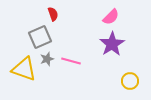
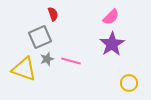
yellow circle: moved 1 px left, 2 px down
